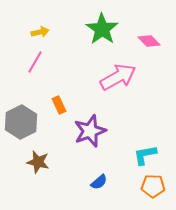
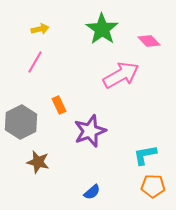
yellow arrow: moved 3 px up
pink arrow: moved 3 px right, 2 px up
blue semicircle: moved 7 px left, 10 px down
